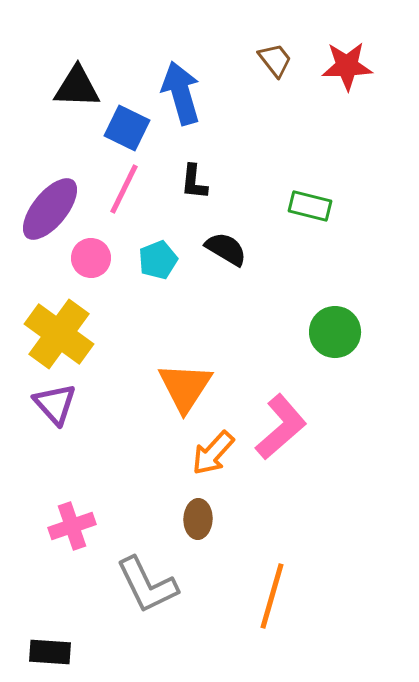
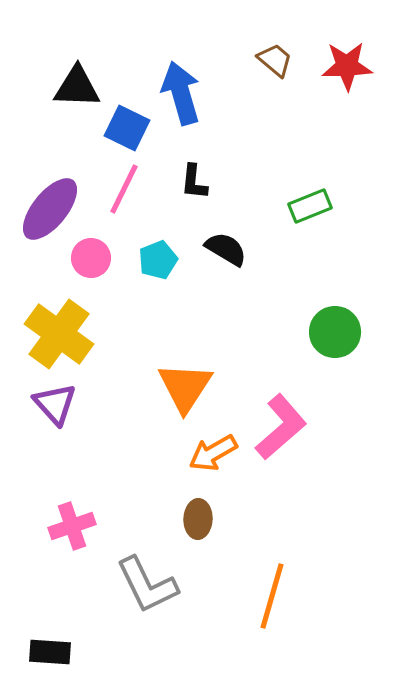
brown trapezoid: rotated 12 degrees counterclockwise
green rectangle: rotated 36 degrees counterclockwise
orange arrow: rotated 18 degrees clockwise
